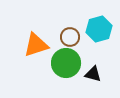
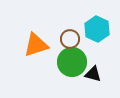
cyan hexagon: moved 2 px left; rotated 20 degrees counterclockwise
brown circle: moved 2 px down
green circle: moved 6 px right, 1 px up
